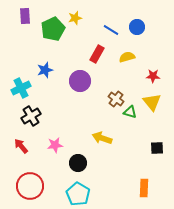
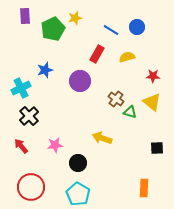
yellow triangle: rotated 12 degrees counterclockwise
black cross: moved 2 px left; rotated 12 degrees counterclockwise
red circle: moved 1 px right, 1 px down
